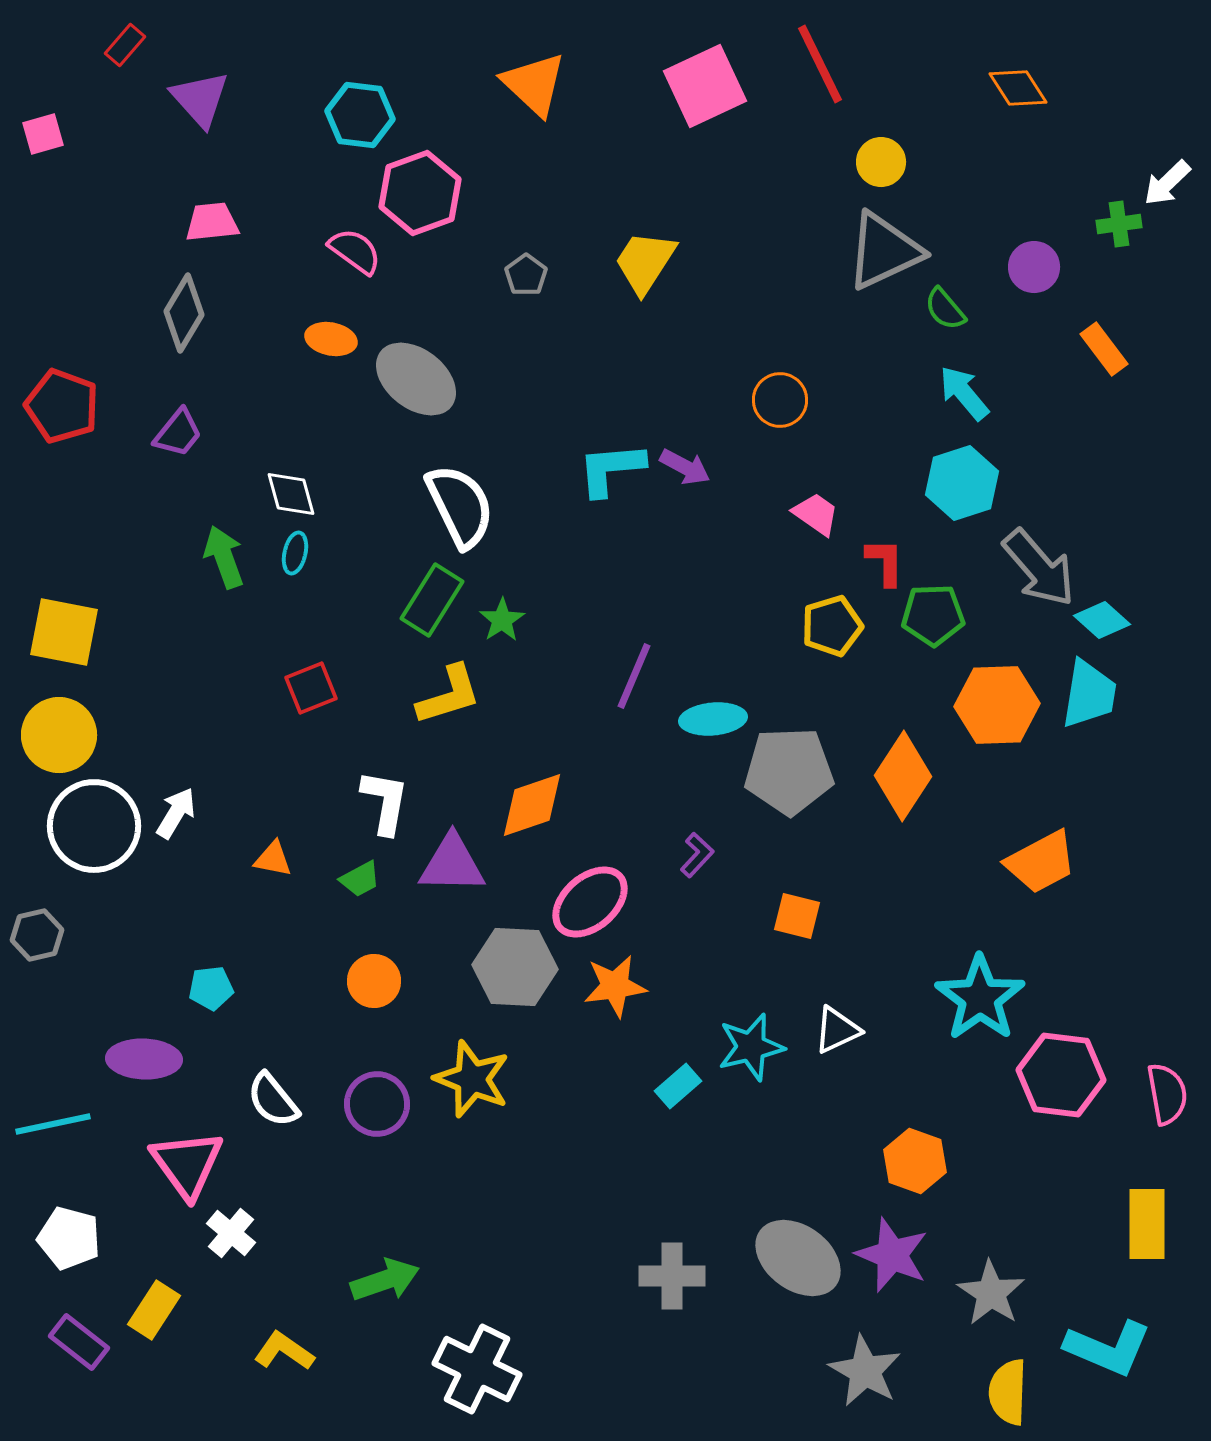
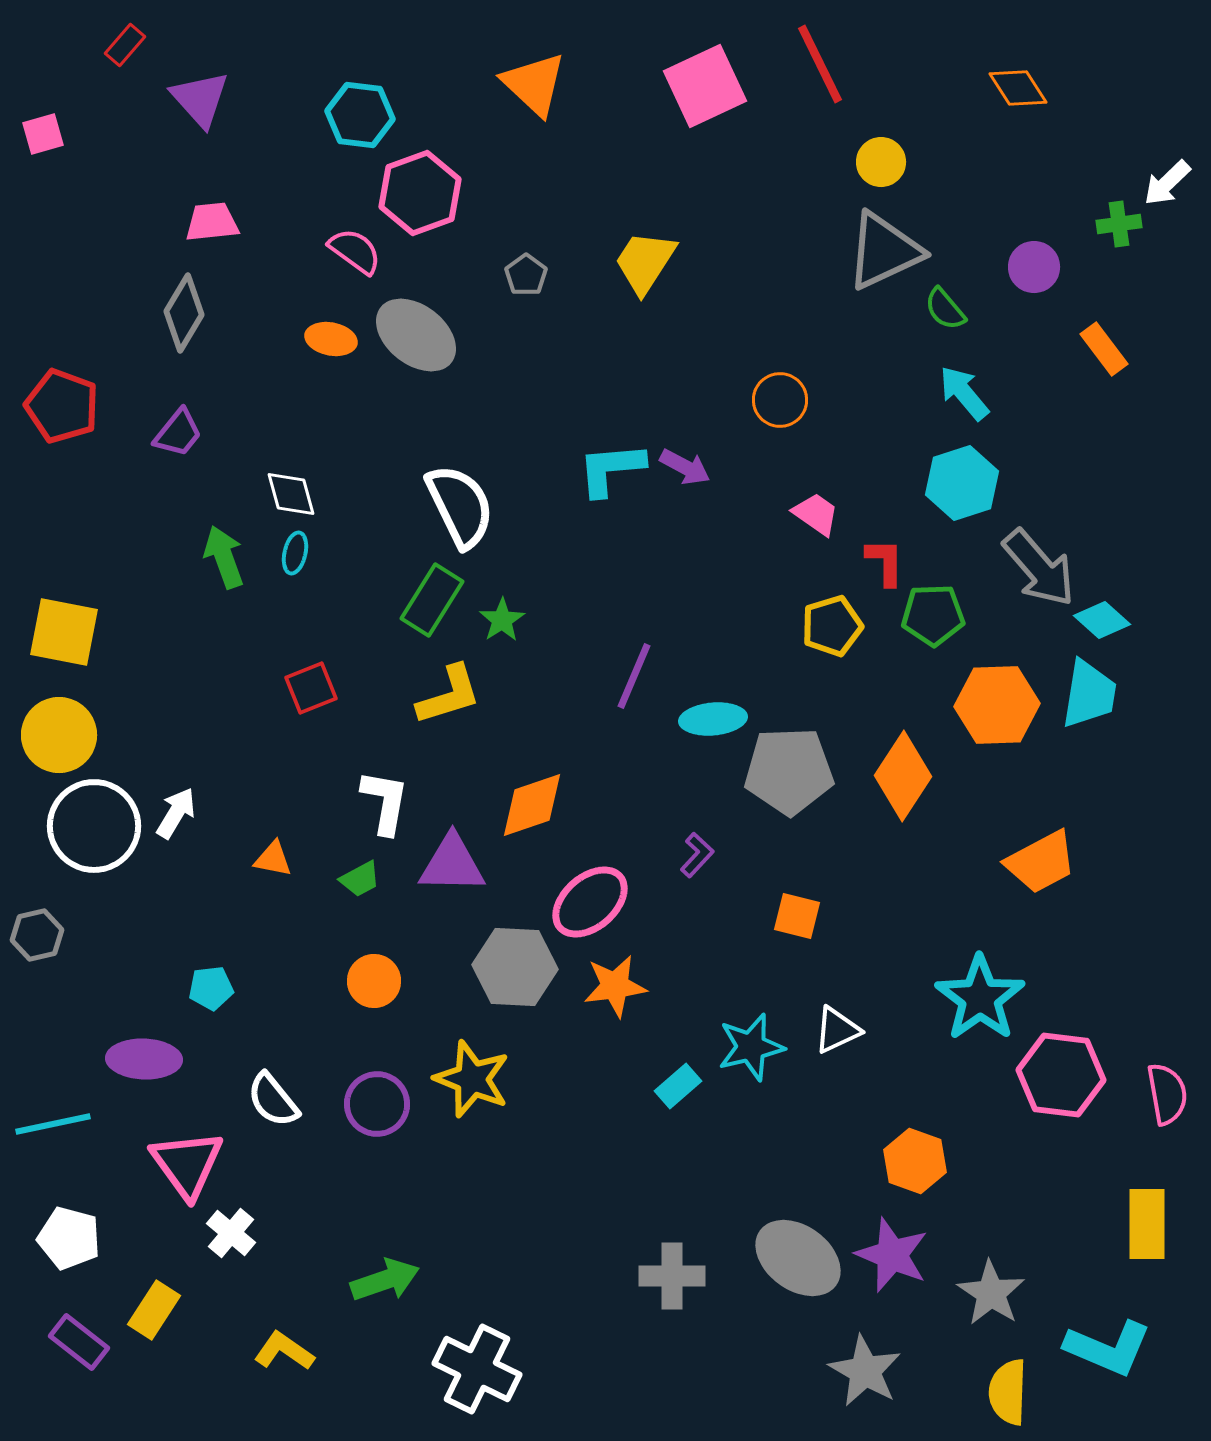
gray ellipse at (416, 379): moved 44 px up
